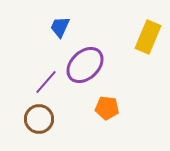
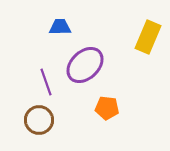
blue trapezoid: rotated 65 degrees clockwise
purple line: rotated 60 degrees counterclockwise
brown circle: moved 1 px down
